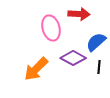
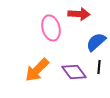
purple diamond: moved 1 px right, 14 px down; rotated 25 degrees clockwise
orange arrow: moved 1 px right, 1 px down
